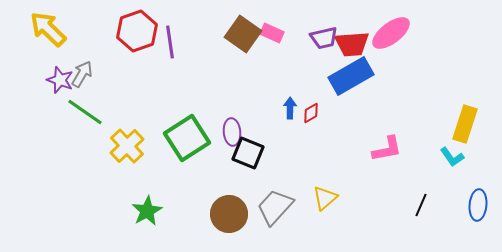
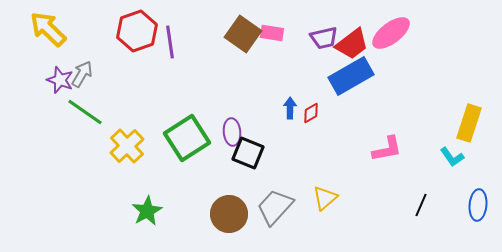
pink rectangle: rotated 15 degrees counterclockwise
red trapezoid: rotated 33 degrees counterclockwise
yellow rectangle: moved 4 px right, 1 px up
